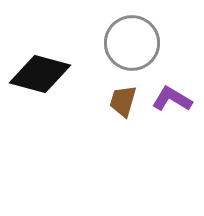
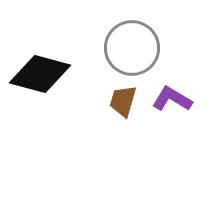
gray circle: moved 5 px down
